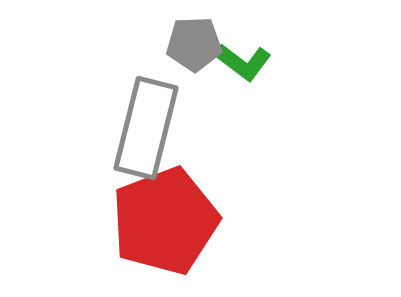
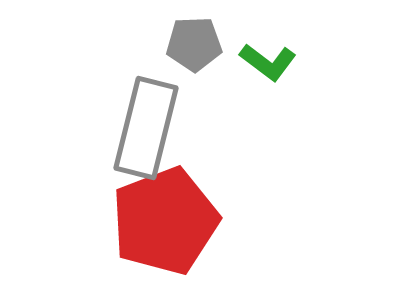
green L-shape: moved 25 px right
